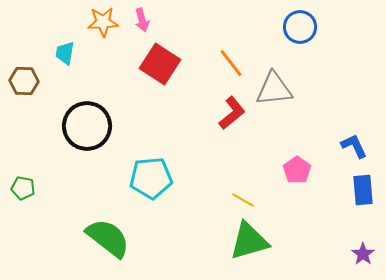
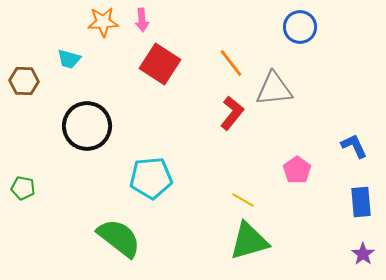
pink arrow: rotated 10 degrees clockwise
cyan trapezoid: moved 4 px right, 6 px down; rotated 85 degrees counterclockwise
red L-shape: rotated 12 degrees counterclockwise
blue rectangle: moved 2 px left, 12 px down
green semicircle: moved 11 px right
